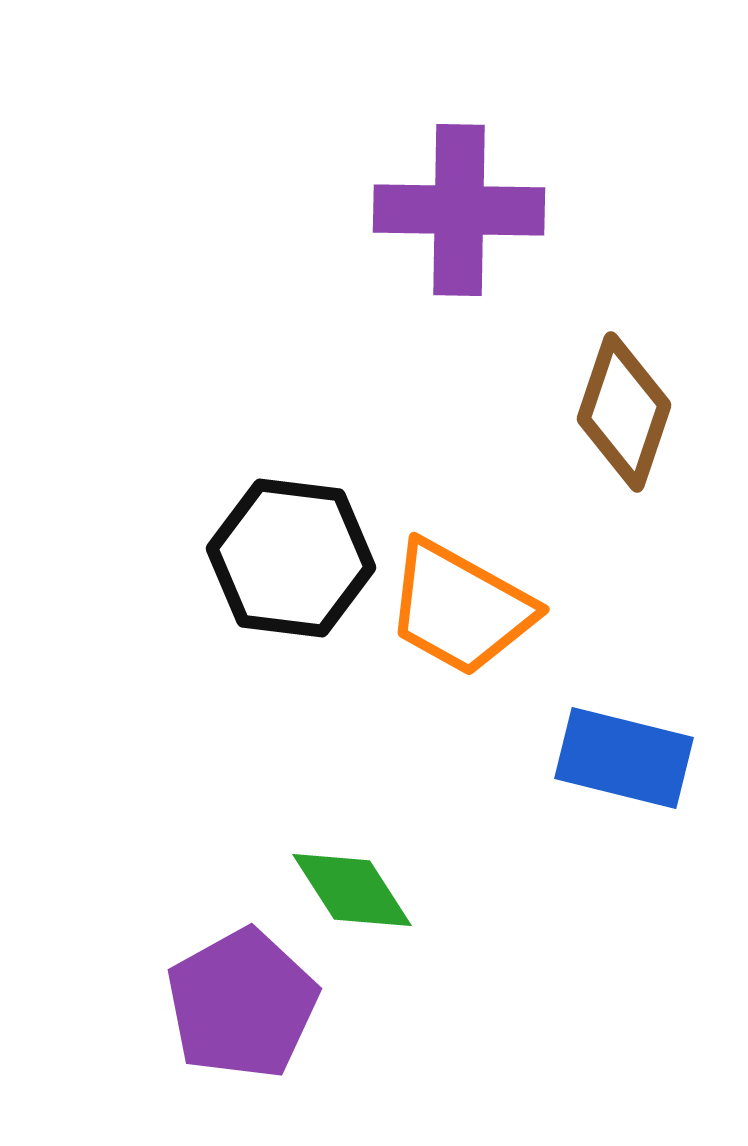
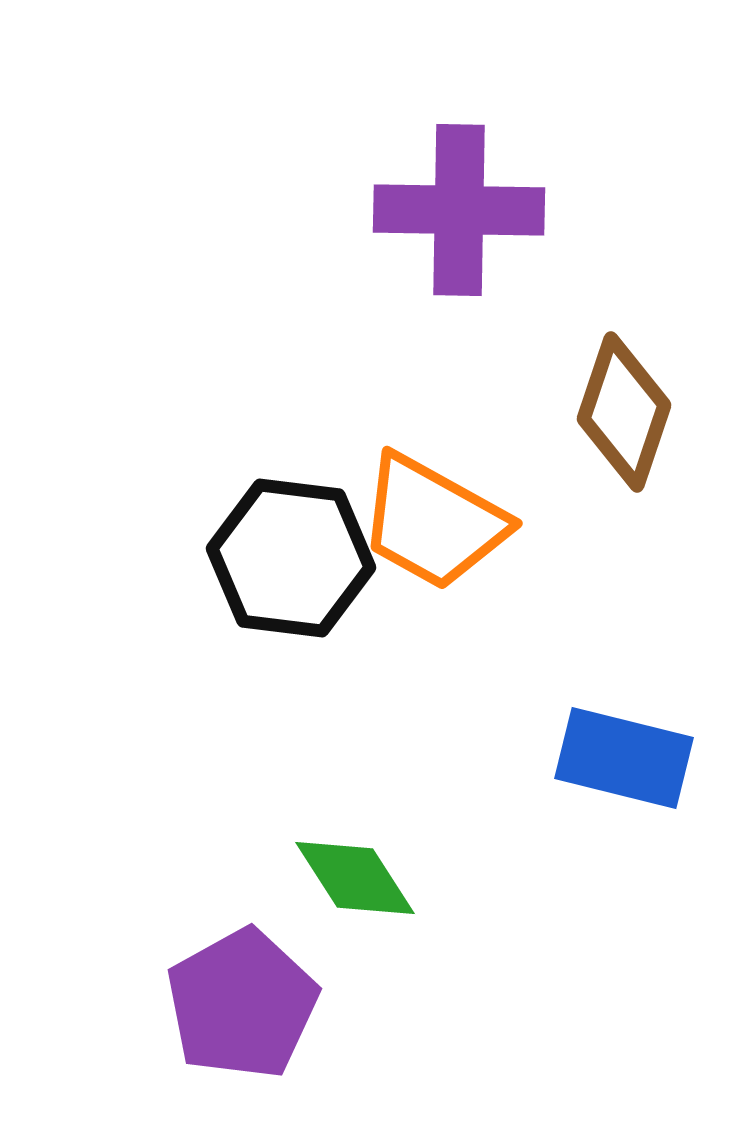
orange trapezoid: moved 27 px left, 86 px up
green diamond: moved 3 px right, 12 px up
